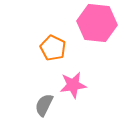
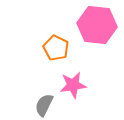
pink hexagon: moved 2 px down
orange pentagon: moved 3 px right
